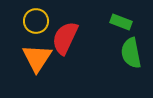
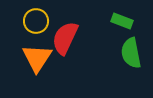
green rectangle: moved 1 px right, 1 px up
